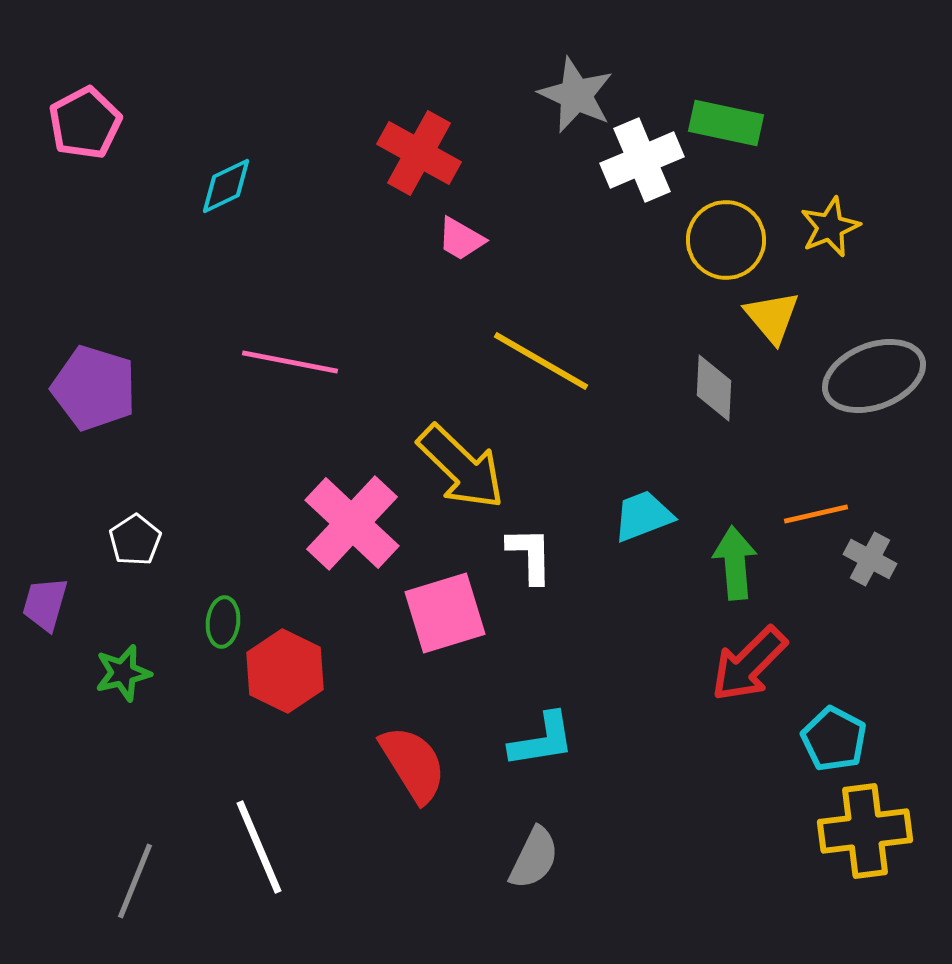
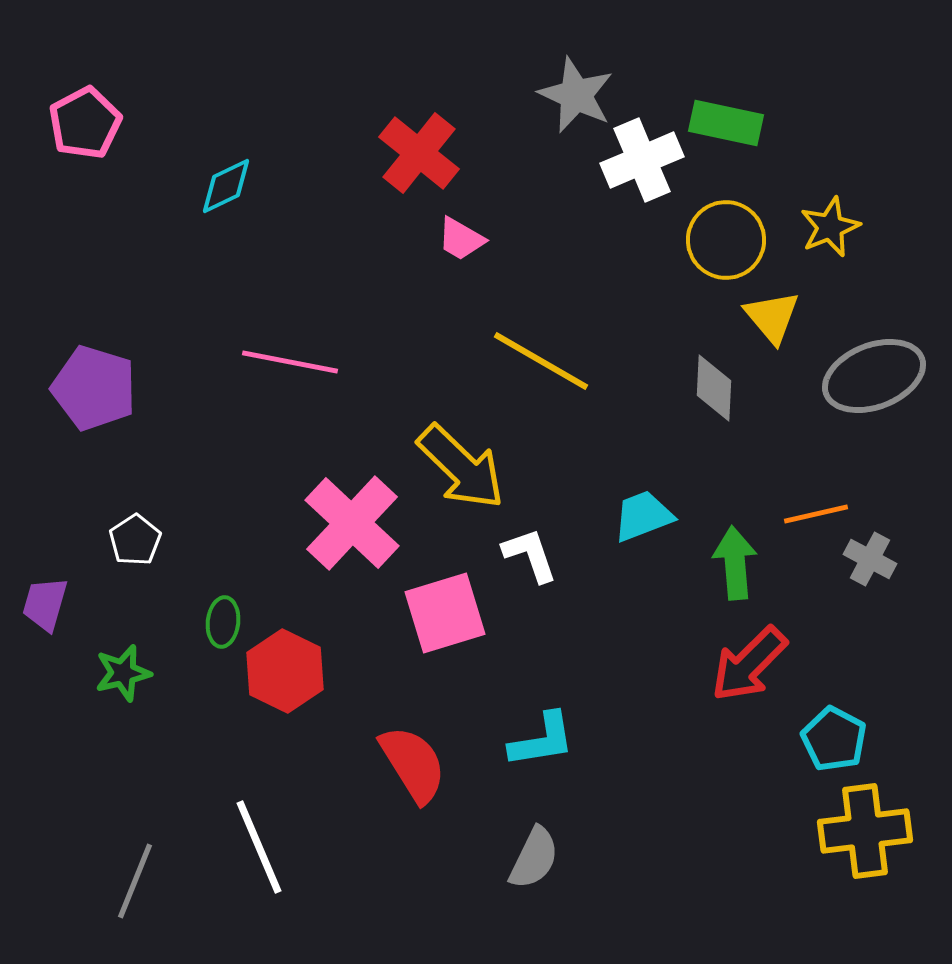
red cross: rotated 10 degrees clockwise
white L-shape: rotated 18 degrees counterclockwise
